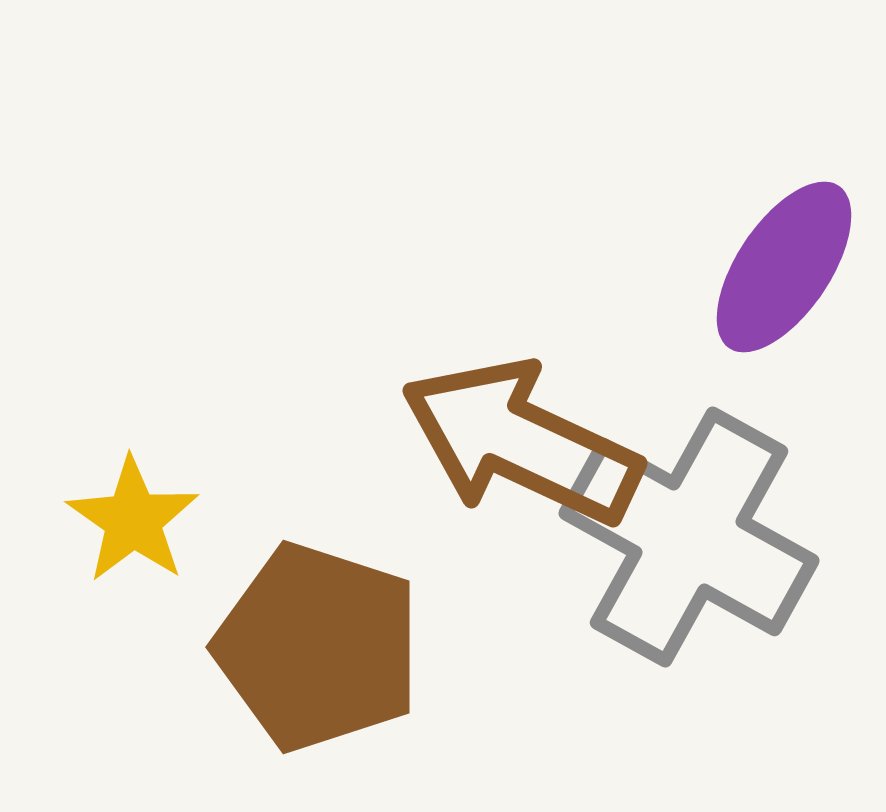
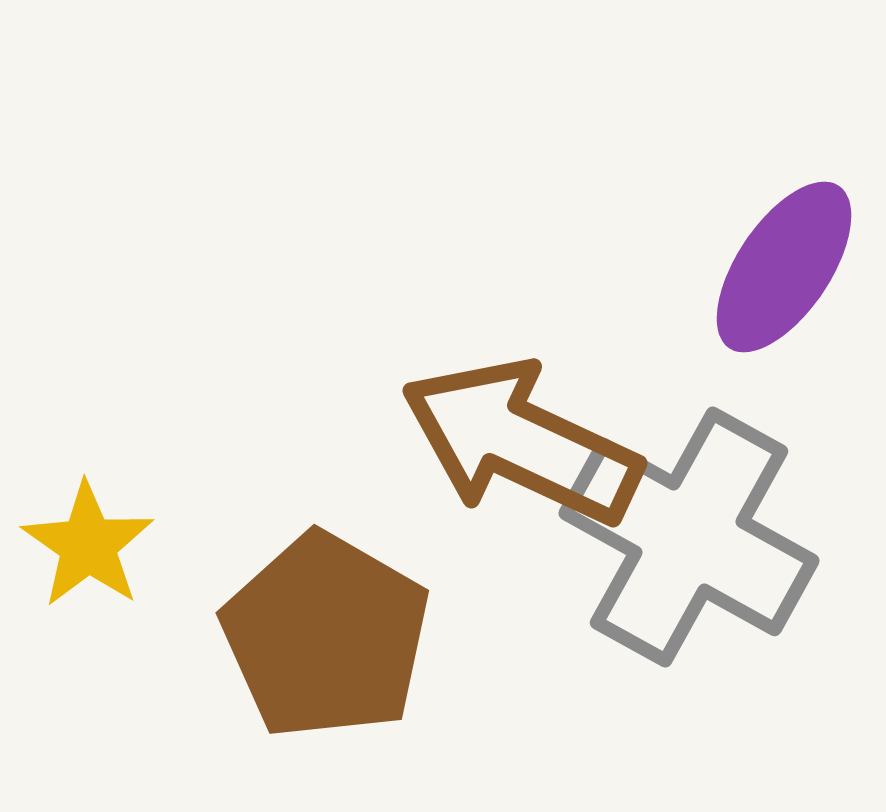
yellow star: moved 45 px left, 25 px down
brown pentagon: moved 8 px right, 11 px up; rotated 12 degrees clockwise
